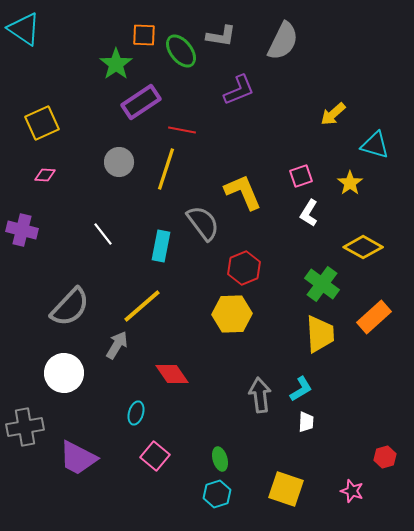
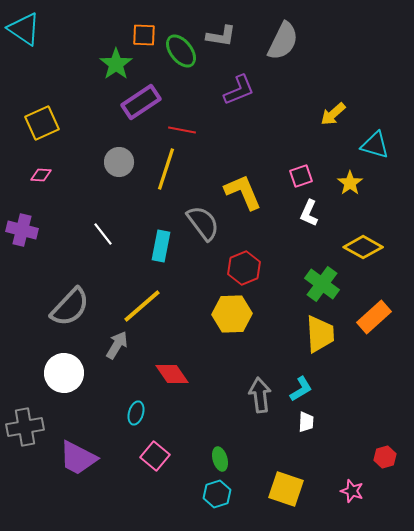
pink diamond at (45, 175): moved 4 px left
white L-shape at (309, 213): rotated 8 degrees counterclockwise
